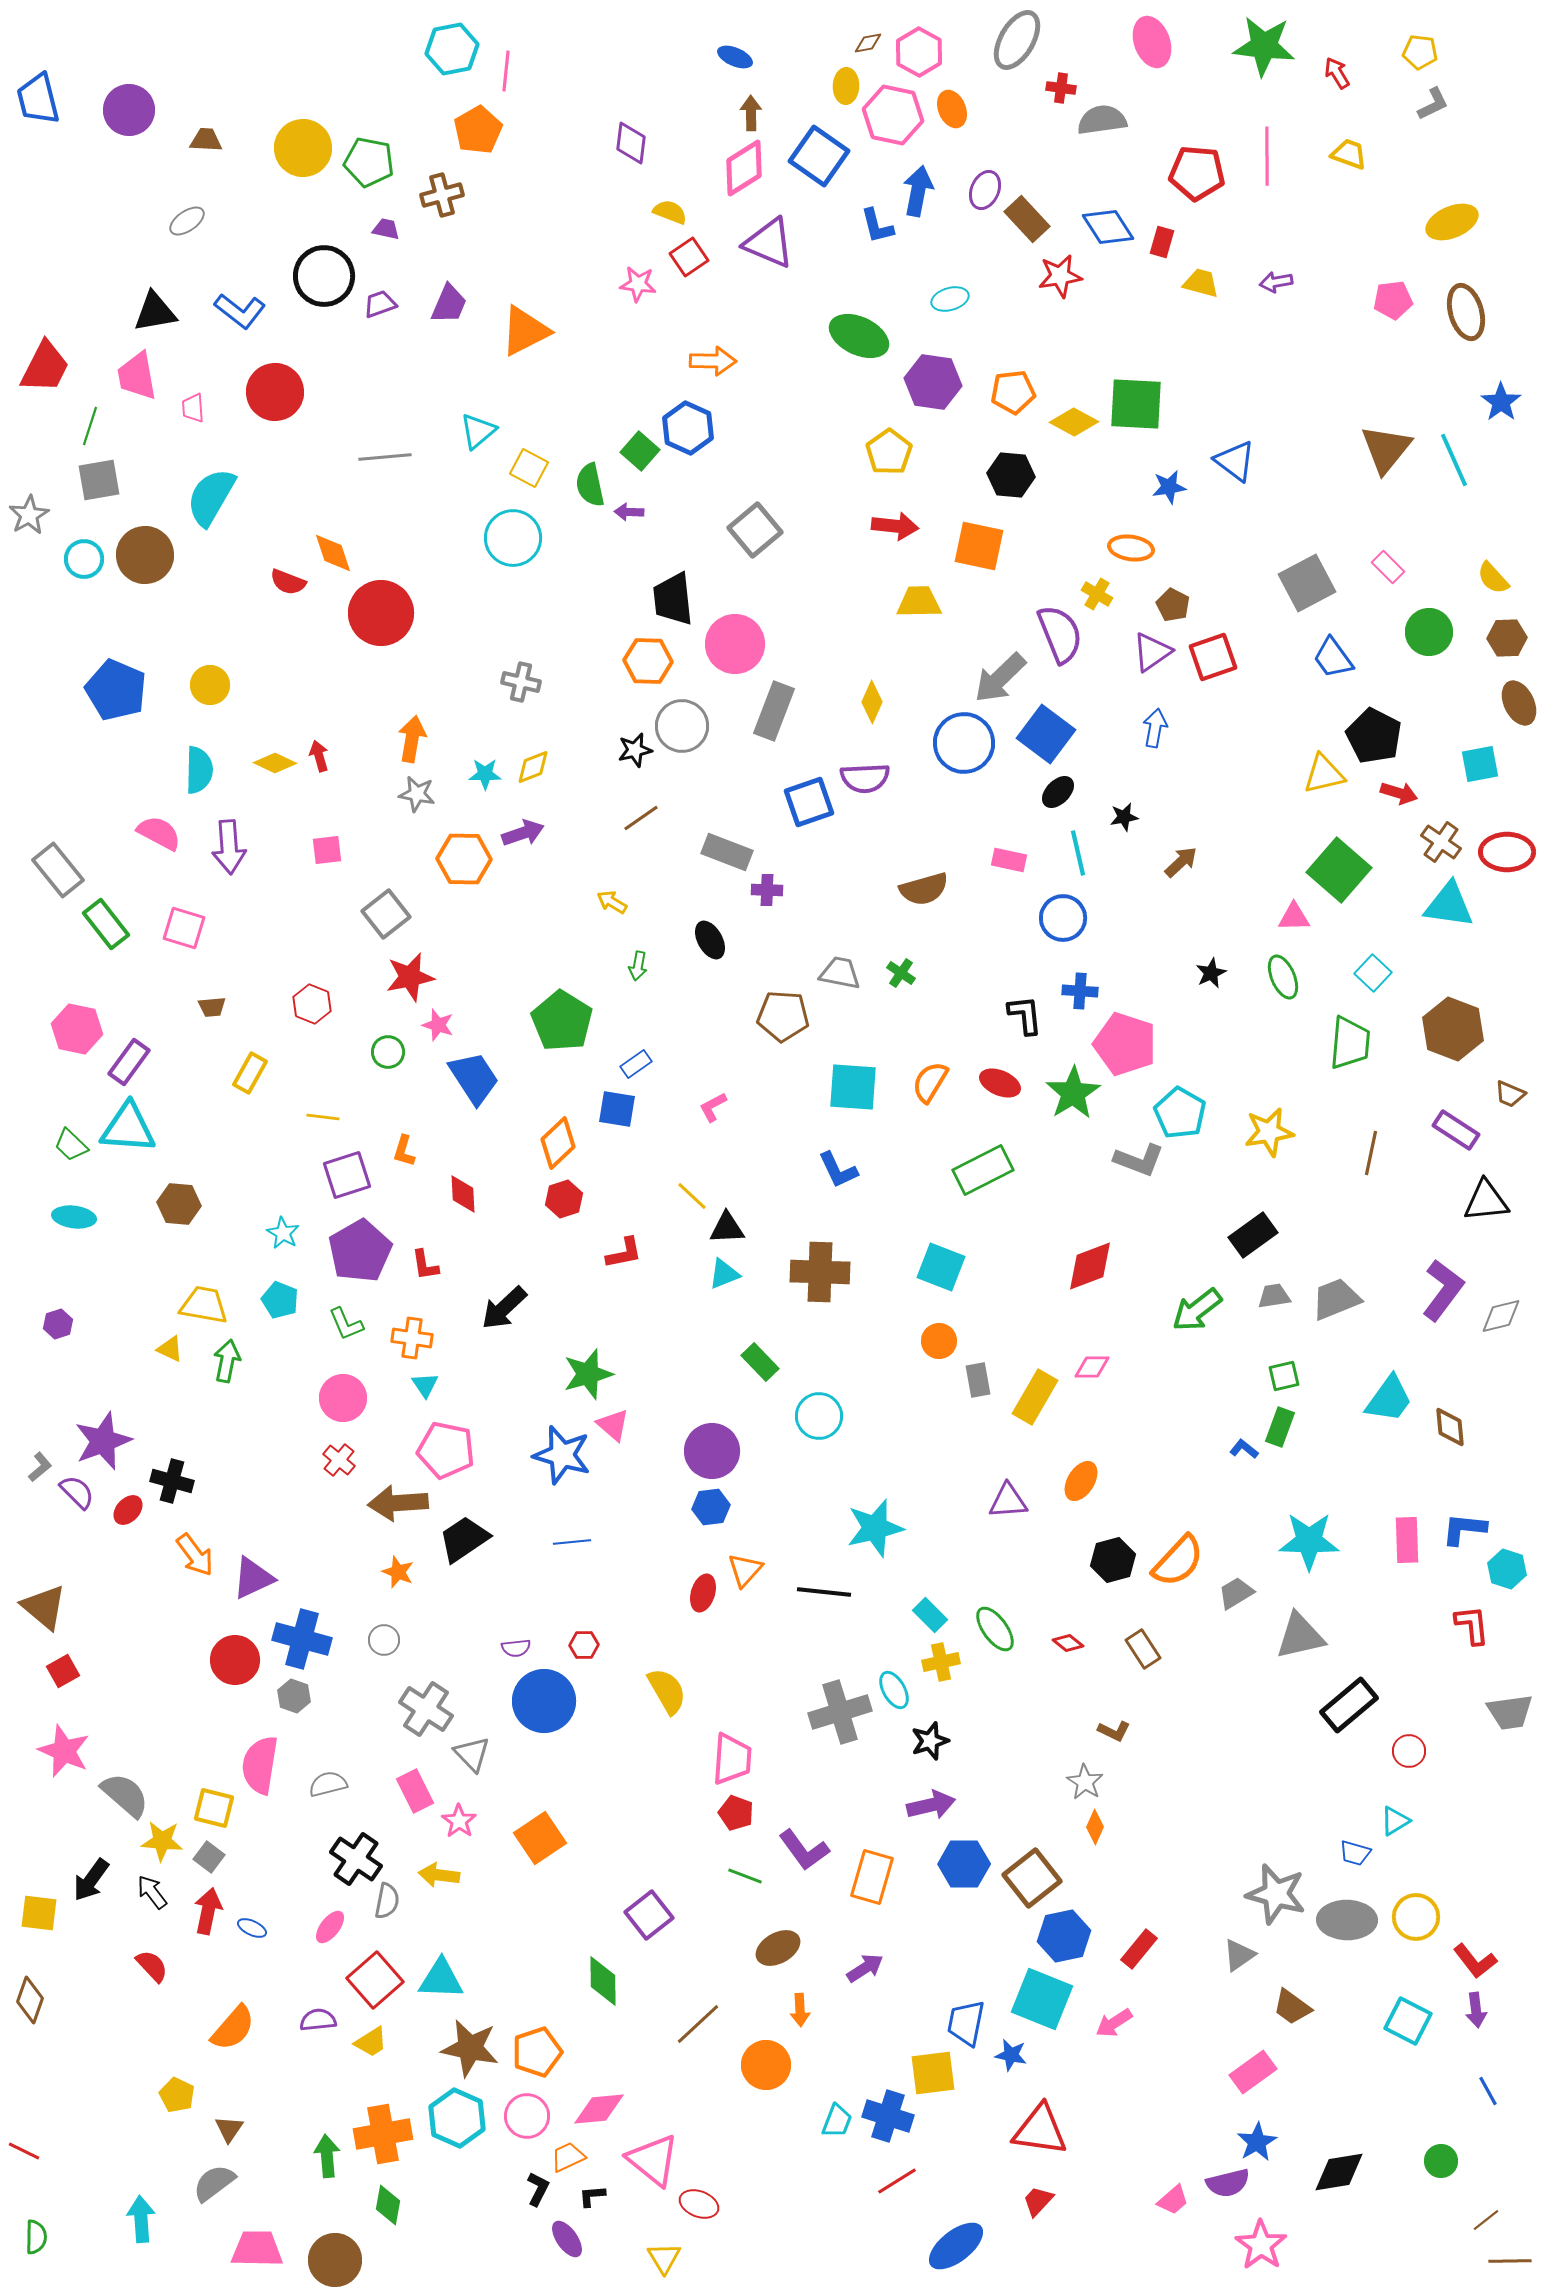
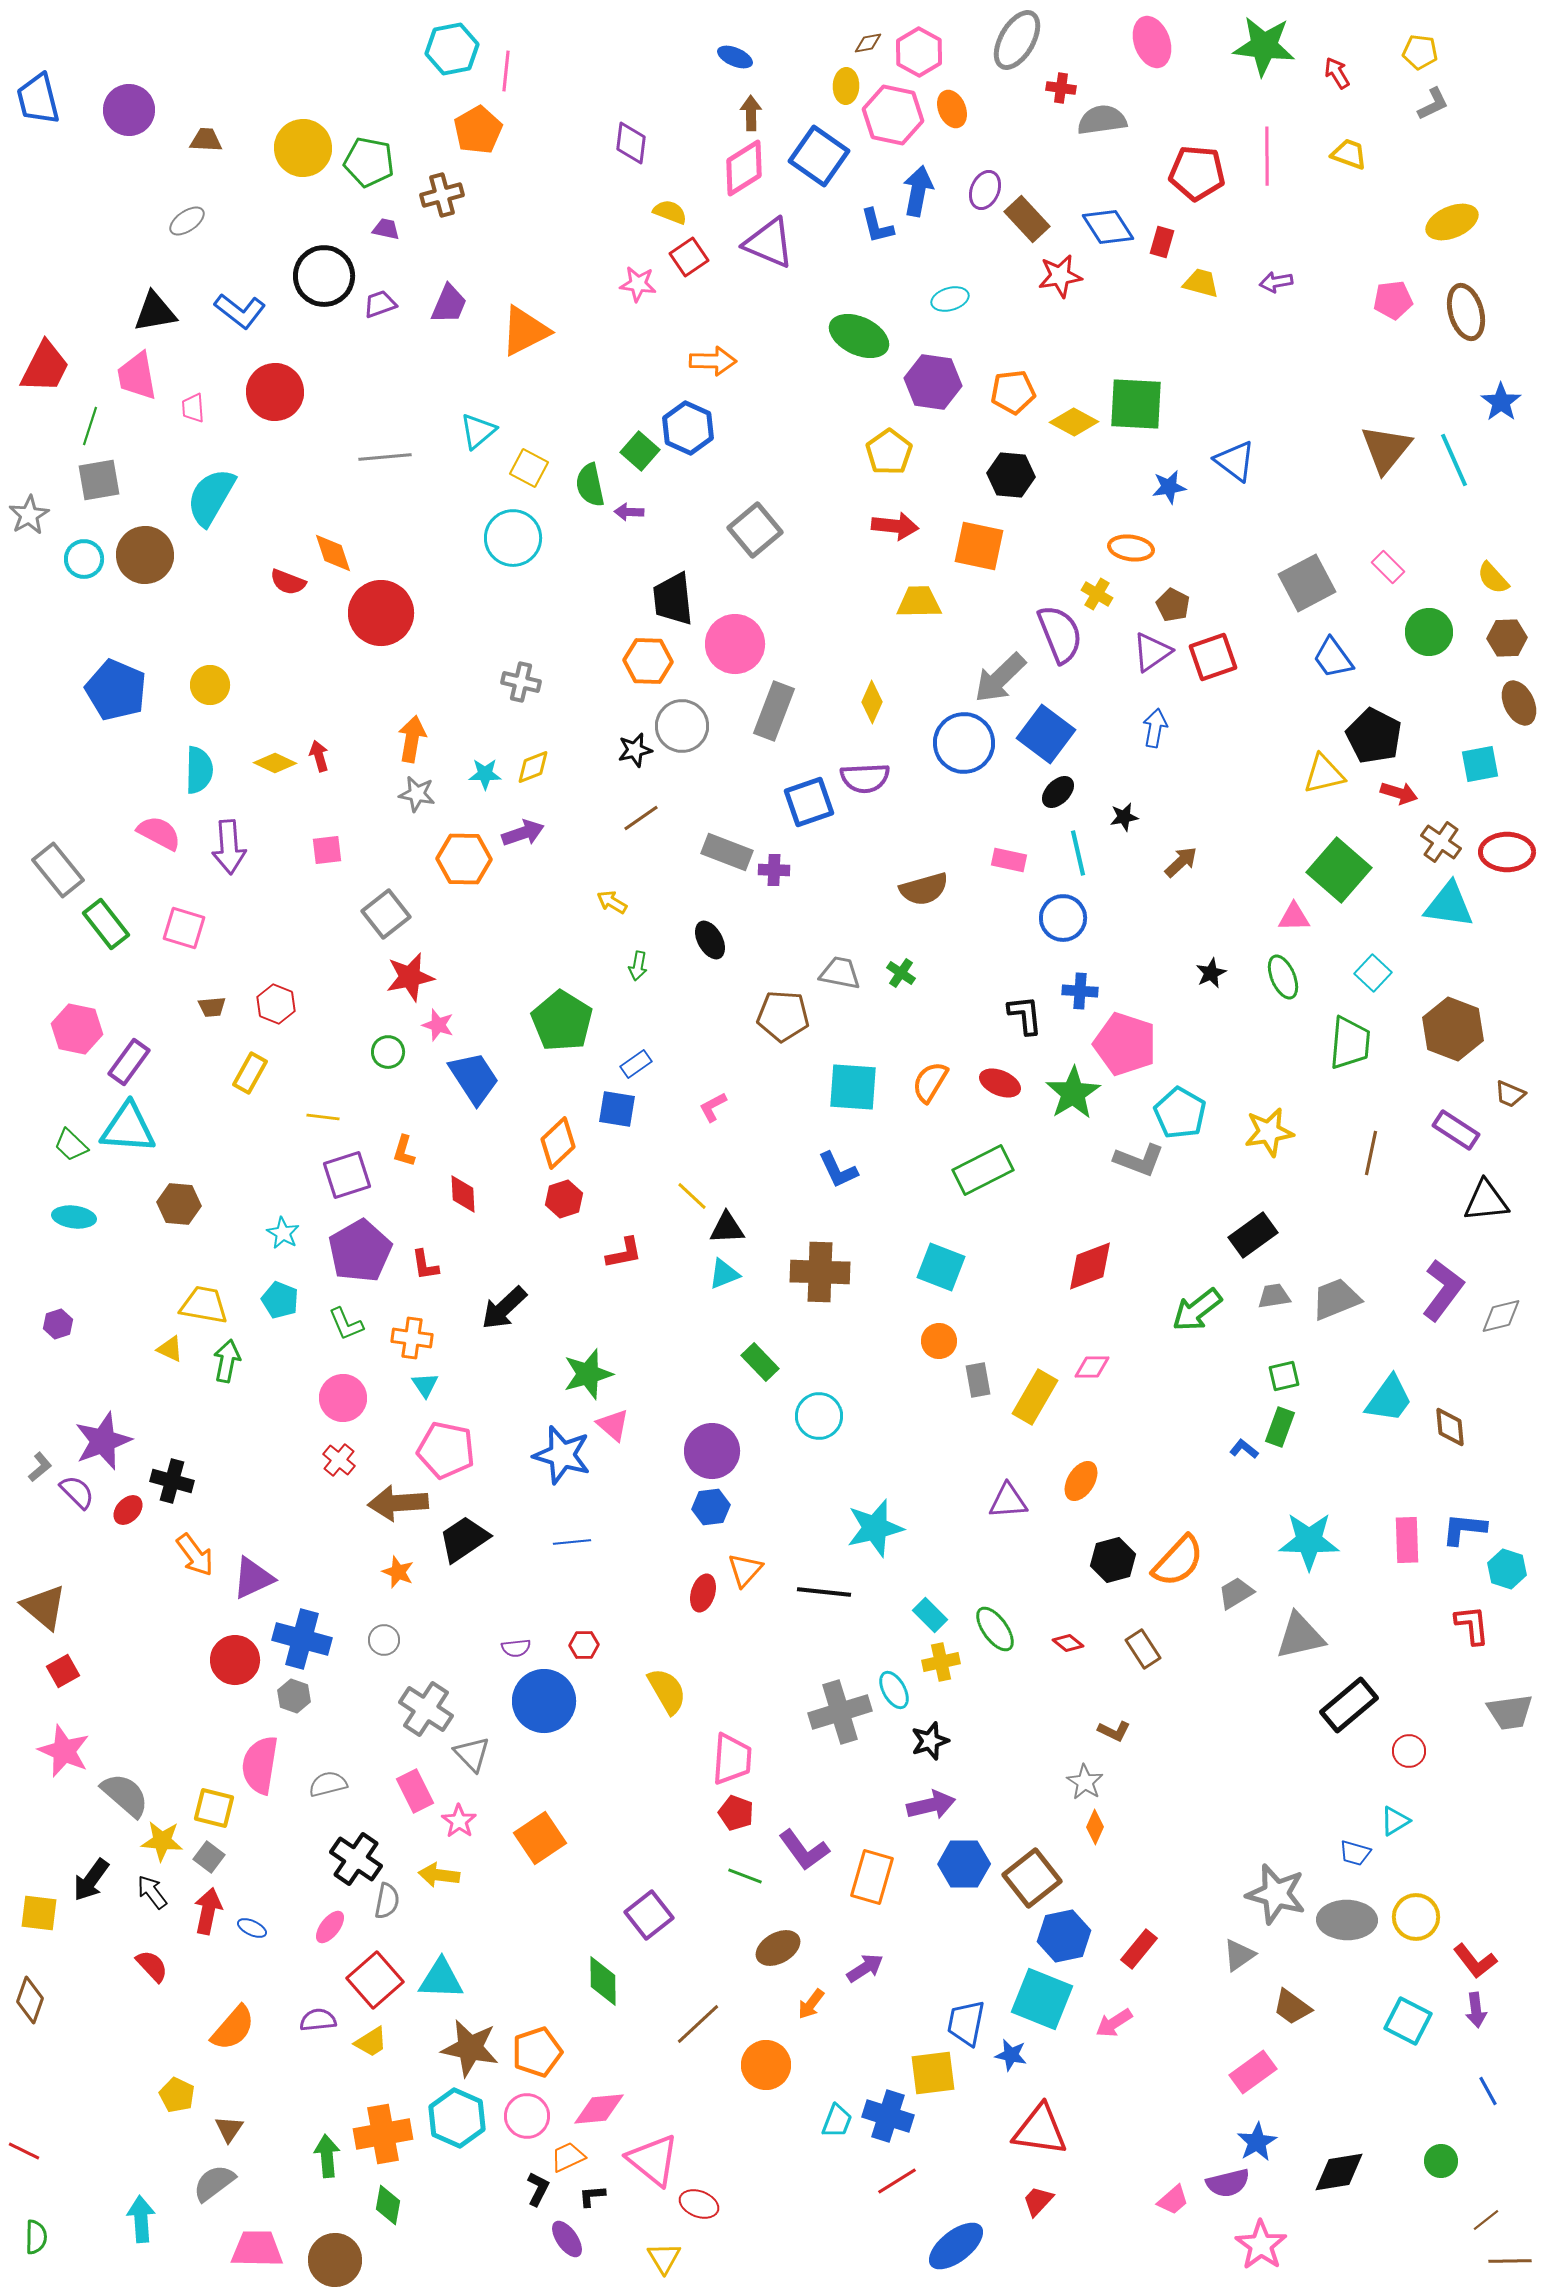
purple cross at (767, 890): moved 7 px right, 20 px up
red hexagon at (312, 1004): moved 36 px left
orange arrow at (800, 2010): moved 11 px right, 6 px up; rotated 40 degrees clockwise
